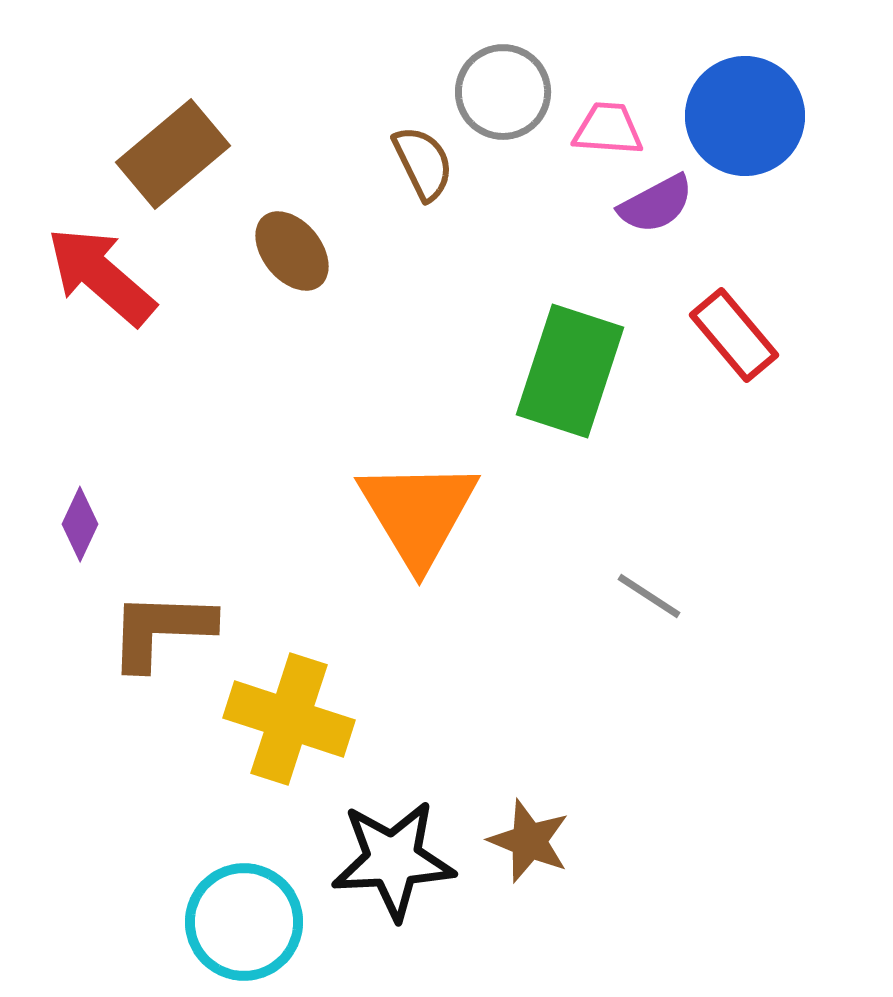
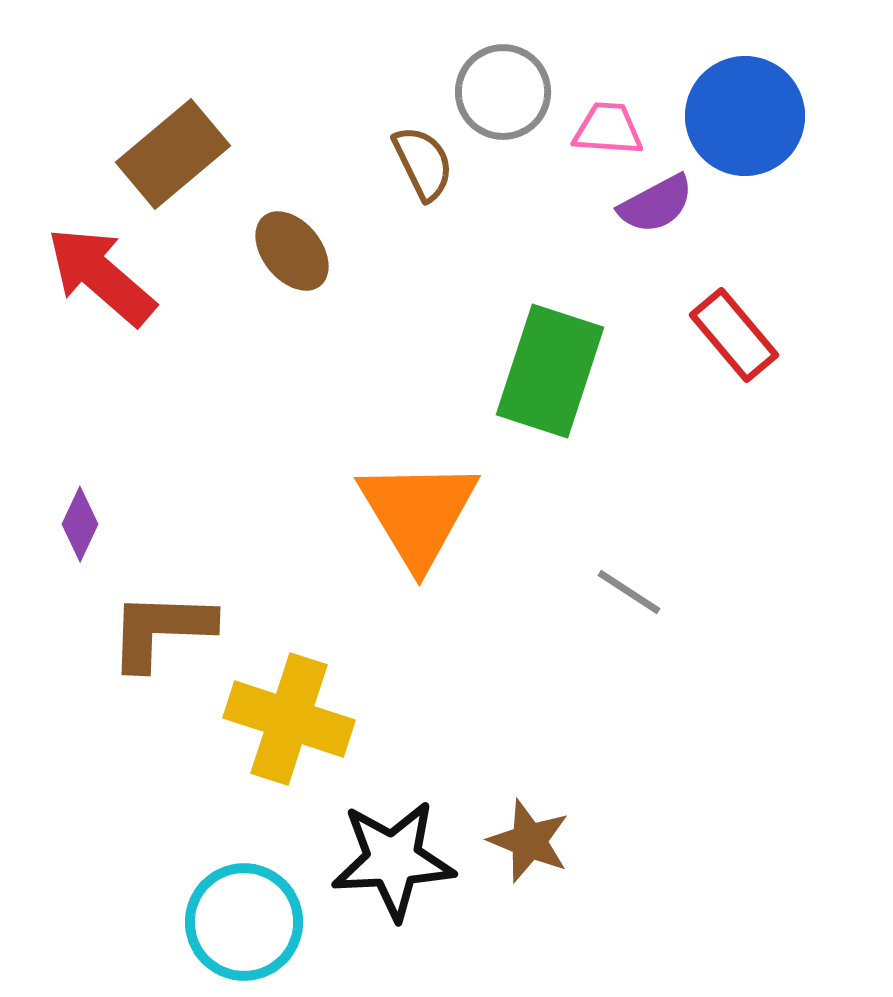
green rectangle: moved 20 px left
gray line: moved 20 px left, 4 px up
